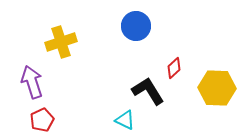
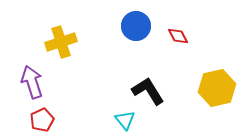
red diamond: moved 4 px right, 32 px up; rotated 75 degrees counterclockwise
yellow hexagon: rotated 15 degrees counterclockwise
cyan triangle: rotated 25 degrees clockwise
